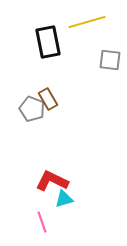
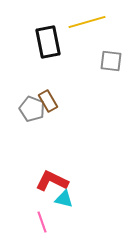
gray square: moved 1 px right, 1 px down
brown rectangle: moved 2 px down
cyan triangle: rotated 30 degrees clockwise
